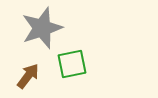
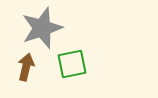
brown arrow: moved 2 px left, 9 px up; rotated 24 degrees counterclockwise
